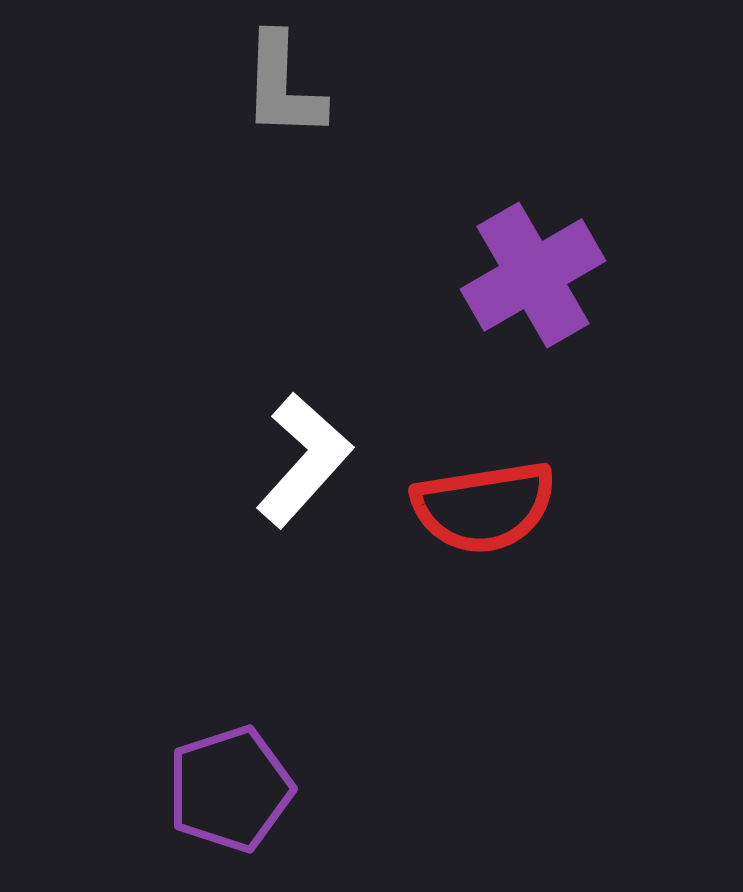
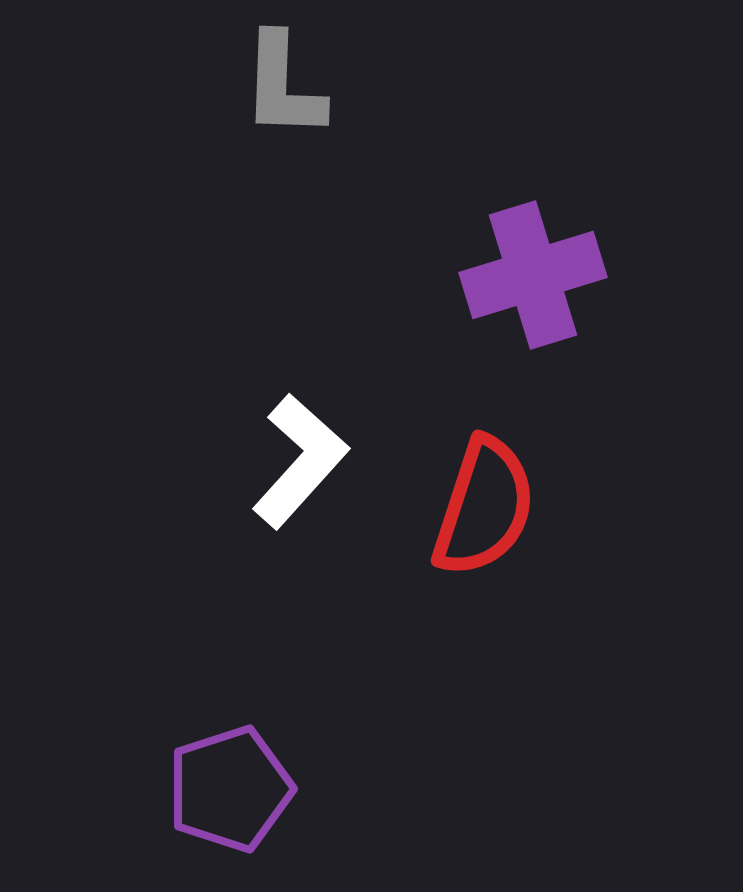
purple cross: rotated 13 degrees clockwise
white L-shape: moved 4 px left, 1 px down
red semicircle: rotated 63 degrees counterclockwise
